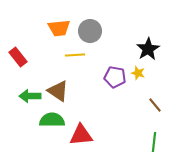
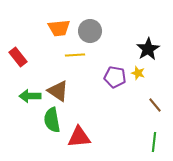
green semicircle: rotated 100 degrees counterclockwise
red triangle: moved 2 px left, 2 px down
